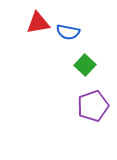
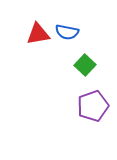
red triangle: moved 11 px down
blue semicircle: moved 1 px left
